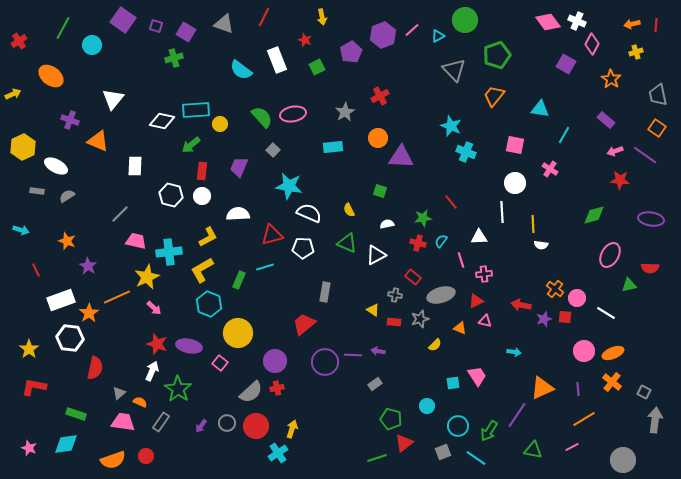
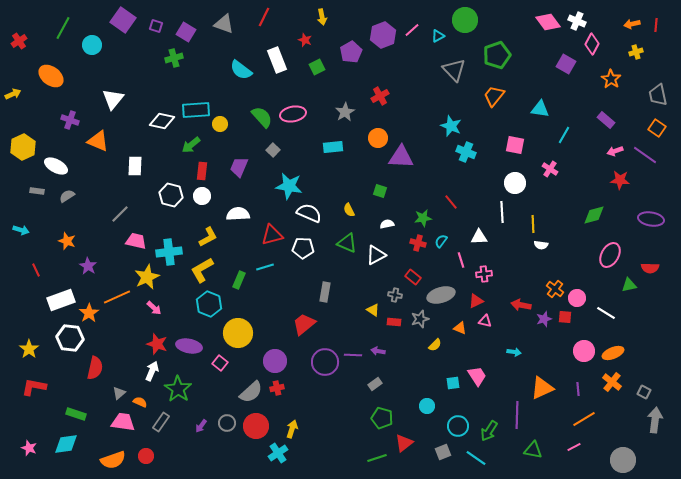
purple line at (517, 415): rotated 32 degrees counterclockwise
green pentagon at (391, 419): moved 9 px left, 1 px up
pink line at (572, 447): moved 2 px right
